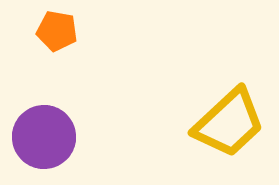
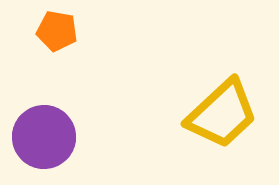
yellow trapezoid: moved 7 px left, 9 px up
